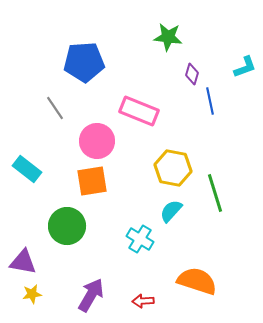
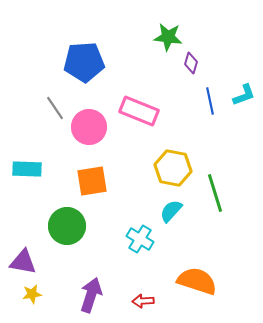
cyan L-shape: moved 1 px left, 28 px down
purple diamond: moved 1 px left, 11 px up
pink circle: moved 8 px left, 14 px up
cyan rectangle: rotated 36 degrees counterclockwise
purple arrow: rotated 12 degrees counterclockwise
